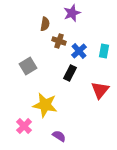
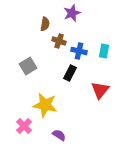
blue cross: rotated 35 degrees counterclockwise
purple semicircle: moved 1 px up
